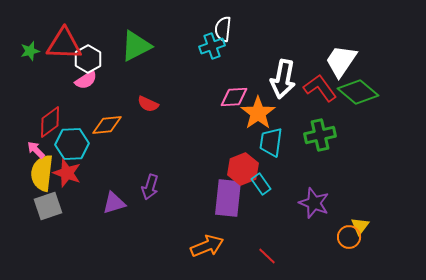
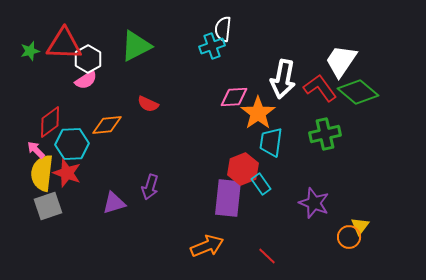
green cross: moved 5 px right, 1 px up
